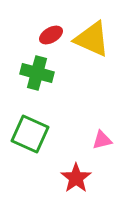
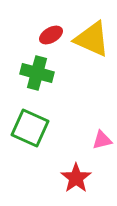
green square: moved 6 px up
